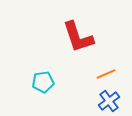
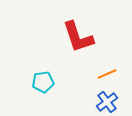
orange line: moved 1 px right
blue cross: moved 2 px left, 1 px down
